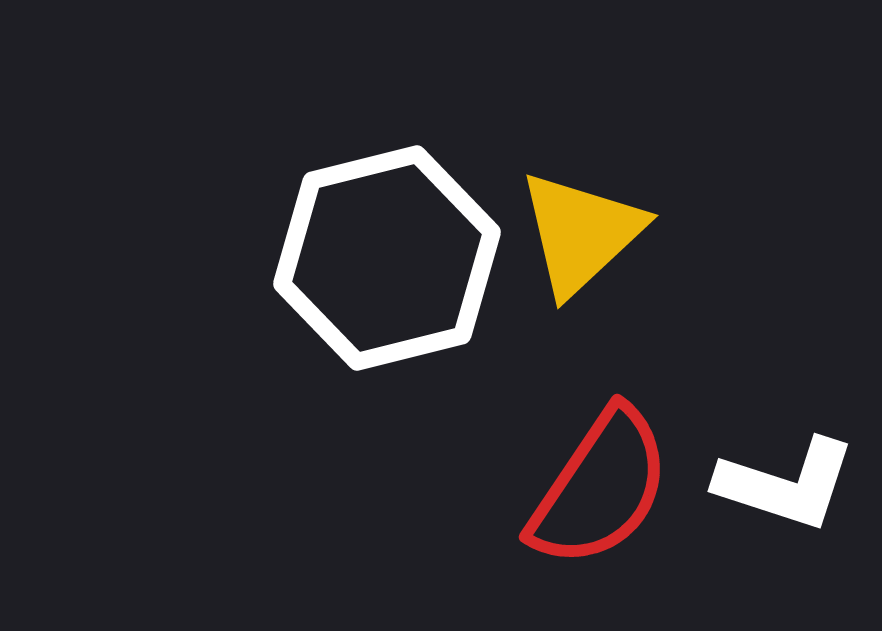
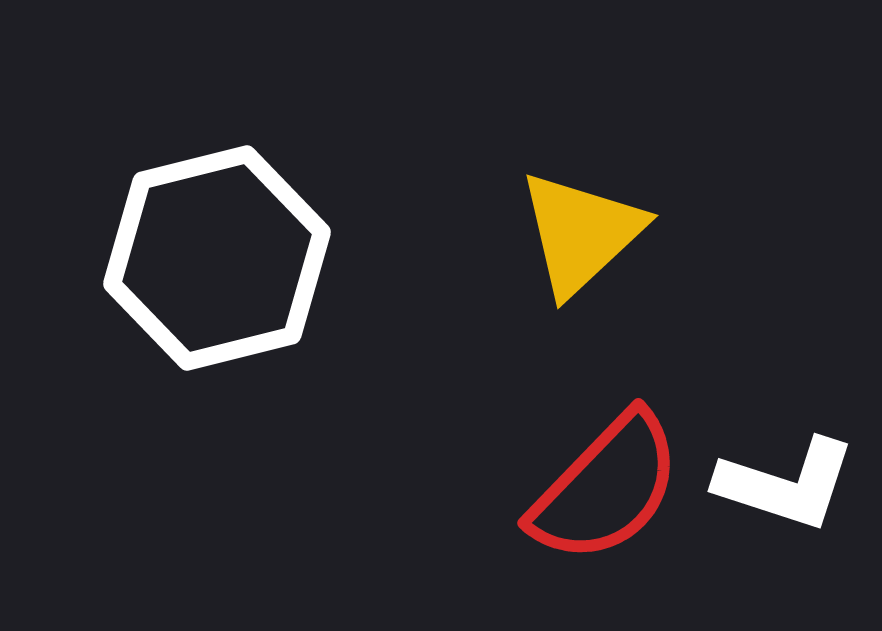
white hexagon: moved 170 px left
red semicircle: moved 6 px right; rotated 10 degrees clockwise
